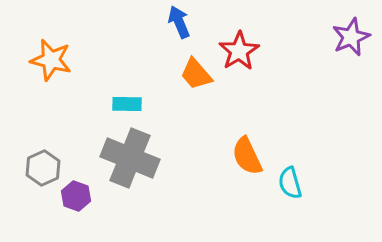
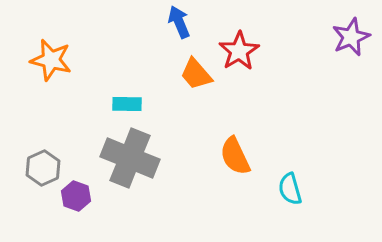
orange semicircle: moved 12 px left
cyan semicircle: moved 6 px down
